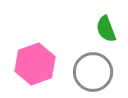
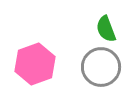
gray circle: moved 8 px right, 5 px up
